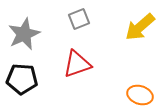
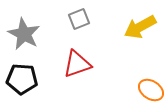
yellow arrow: rotated 12 degrees clockwise
gray star: rotated 20 degrees counterclockwise
orange ellipse: moved 11 px right, 5 px up; rotated 15 degrees clockwise
